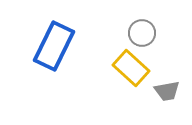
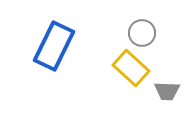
gray trapezoid: rotated 12 degrees clockwise
